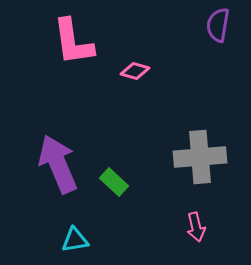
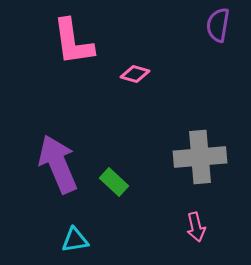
pink diamond: moved 3 px down
